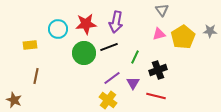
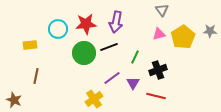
yellow cross: moved 14 px left, 1 px up; rotated 18 degrees clockwise
